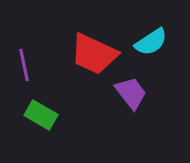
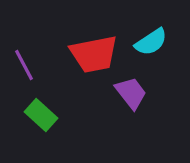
red trapezoid: rotated 36 degrees counterclockwise
purple line: rotated 16 degrees counterclockwise
green rectangle: rotated 12 degrees clockwise
